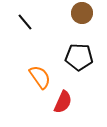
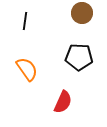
black line: moved 1 px up; rotated 48 degrees clockwise
orange semicircle: moved 13 px left, 8 px up
